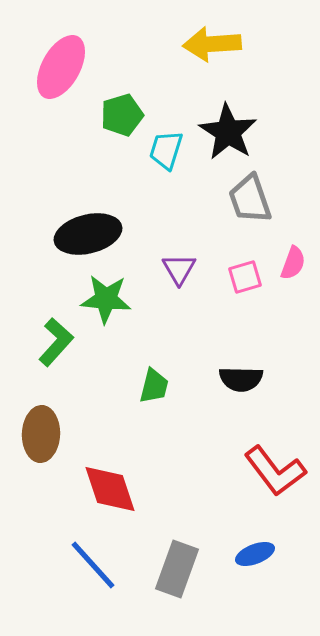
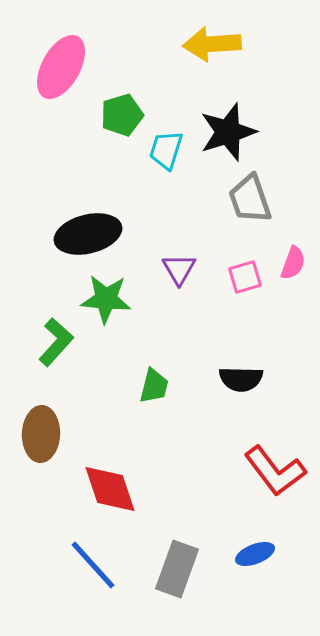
black star: rotated 22 degrees clockwise
